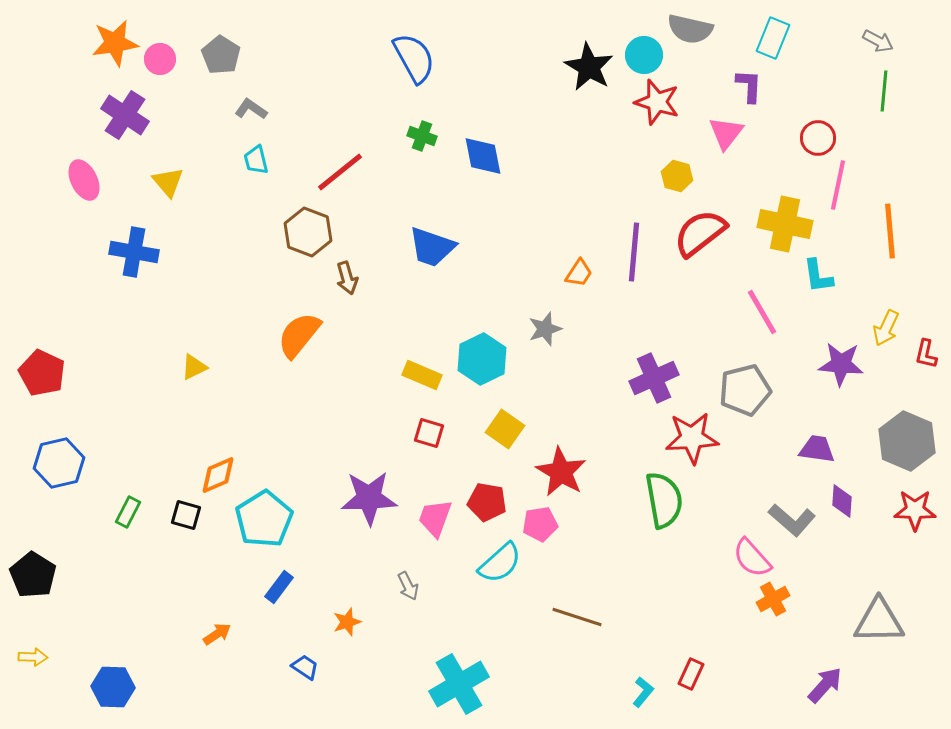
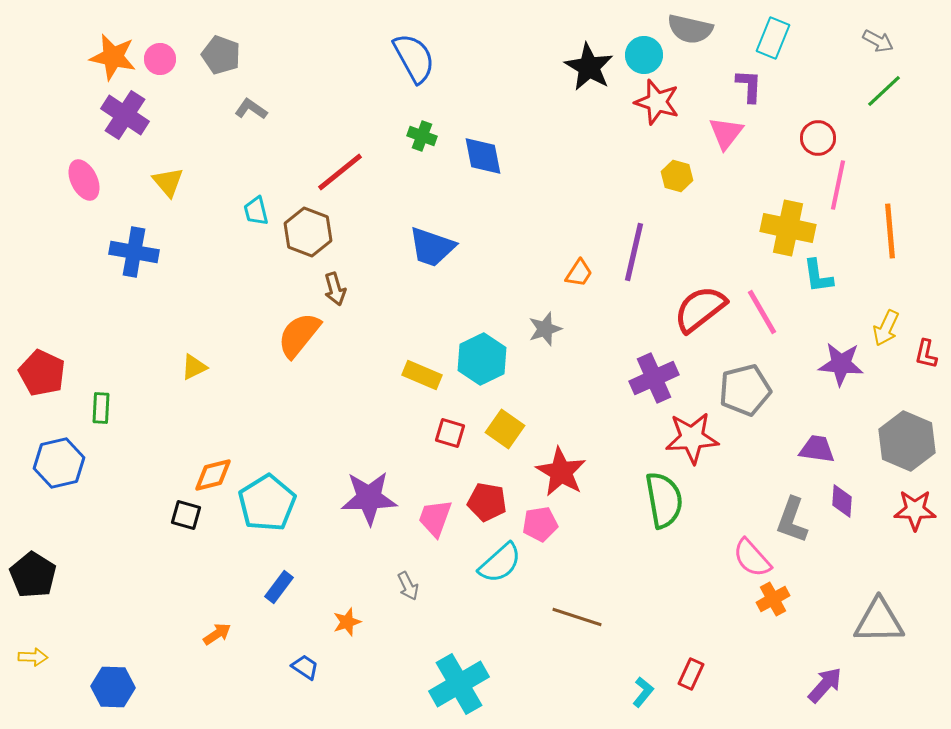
orange star at (115, 43): moved 2 px left, 14 px down; rotated 21 degrees clockwise
gray pentagon at (221, 55): rotated 12 degrees counterclockwise
green line at (884, 91): rotated 42 degrees clockwise
cyan trapezoid at (256, 160): moved 51 px down
yellow cross at (785, 224): moved 3 px right, 4 px down
red semicircle at (700, 233): moved 76 px down
purple line at (634, 252): rotated 8 degrees clockwise
brown arrow at (347, 278): moved 12 px left, 11 px down
red square at (429, 433): moved 21 px right
orange diamond at (218, 475): moved 5 px left; rotated 9 degrees clockwise
green rectangle at (128, 512): moved 27 px left, 104 px up; rotated 24 degrees counterclockwise
cyan pentagon at (264, 519): moved 3 px right, 16 px up
gray L-shape at (792, 520): rotated 69 degrees clockwise
